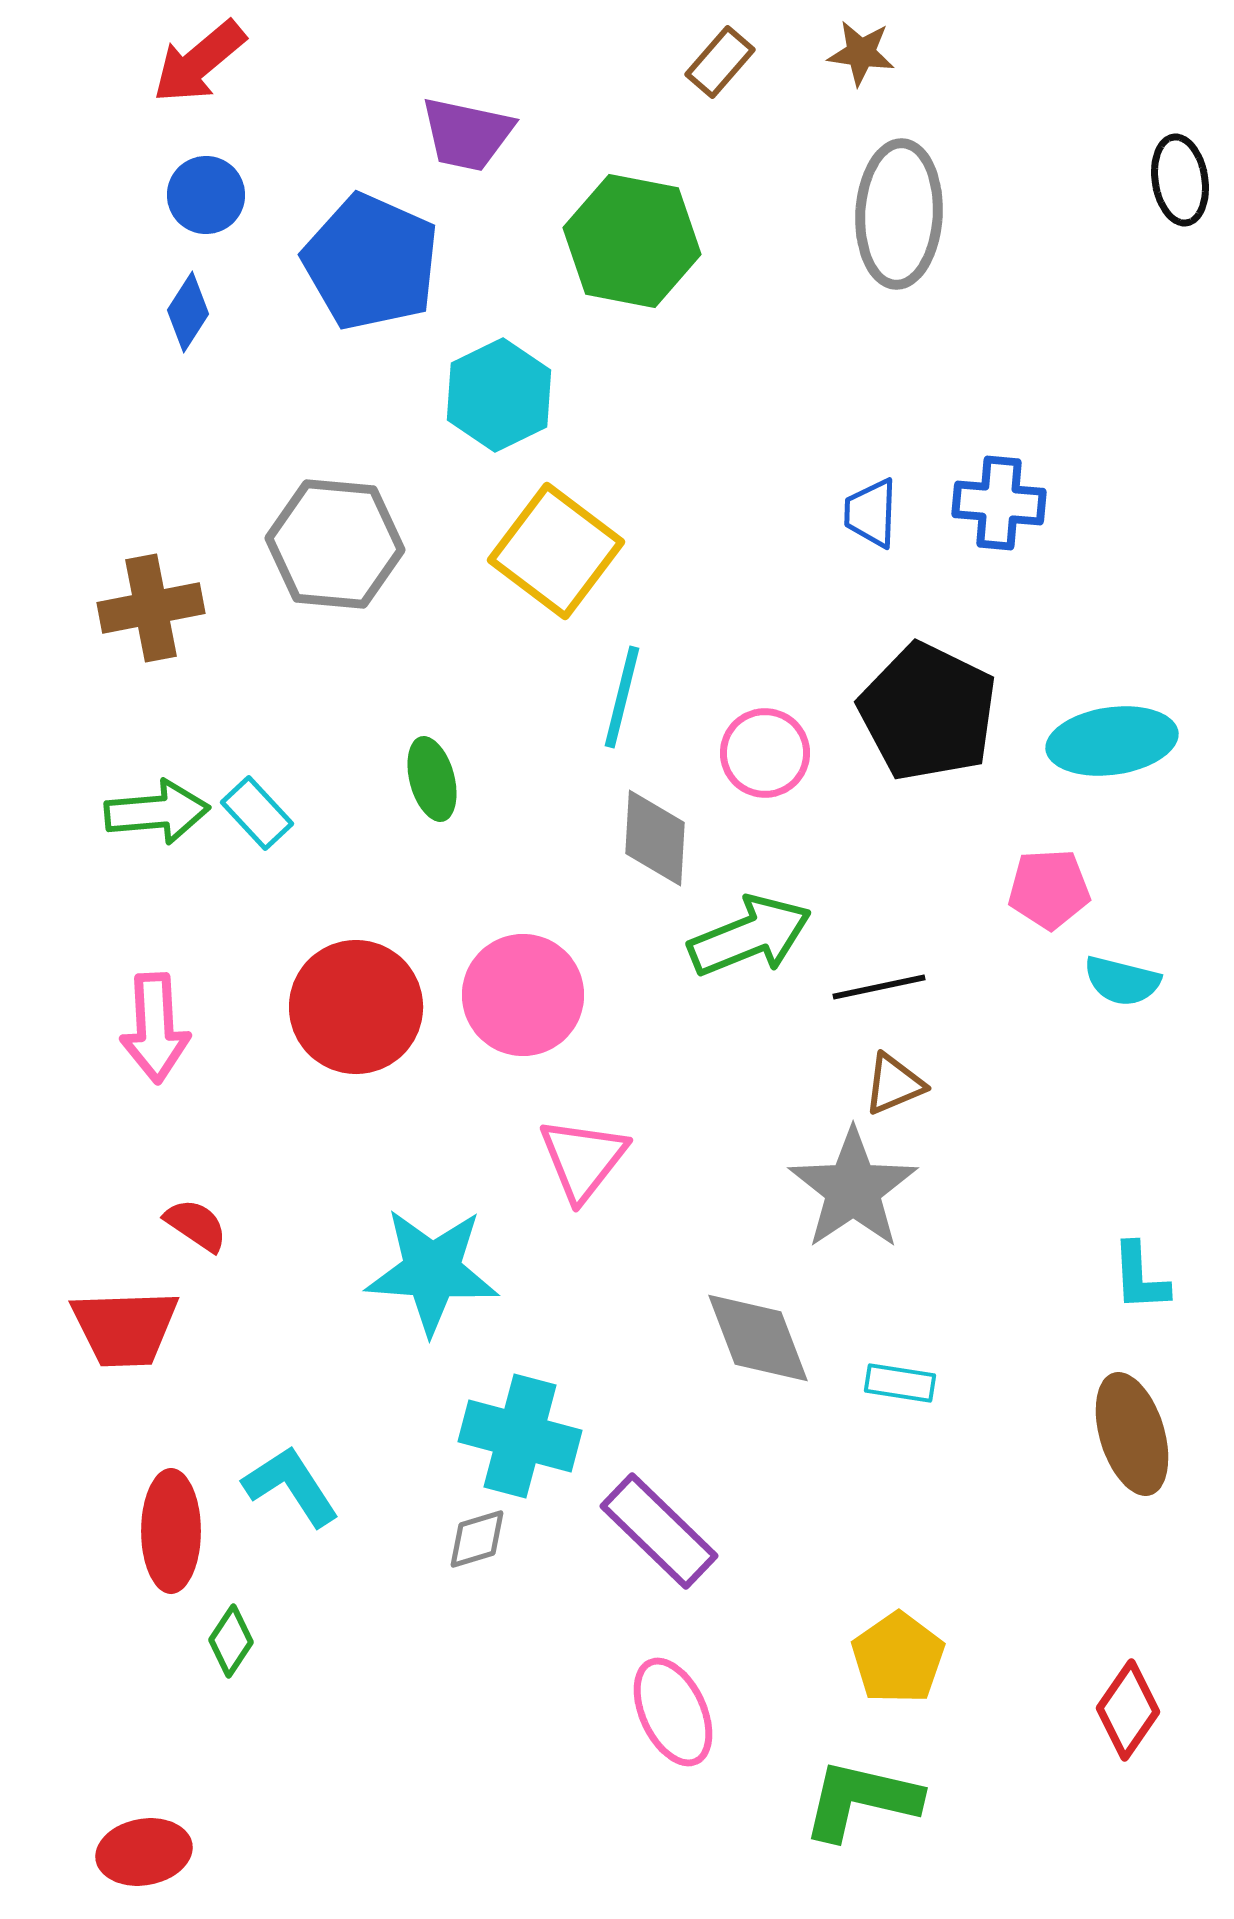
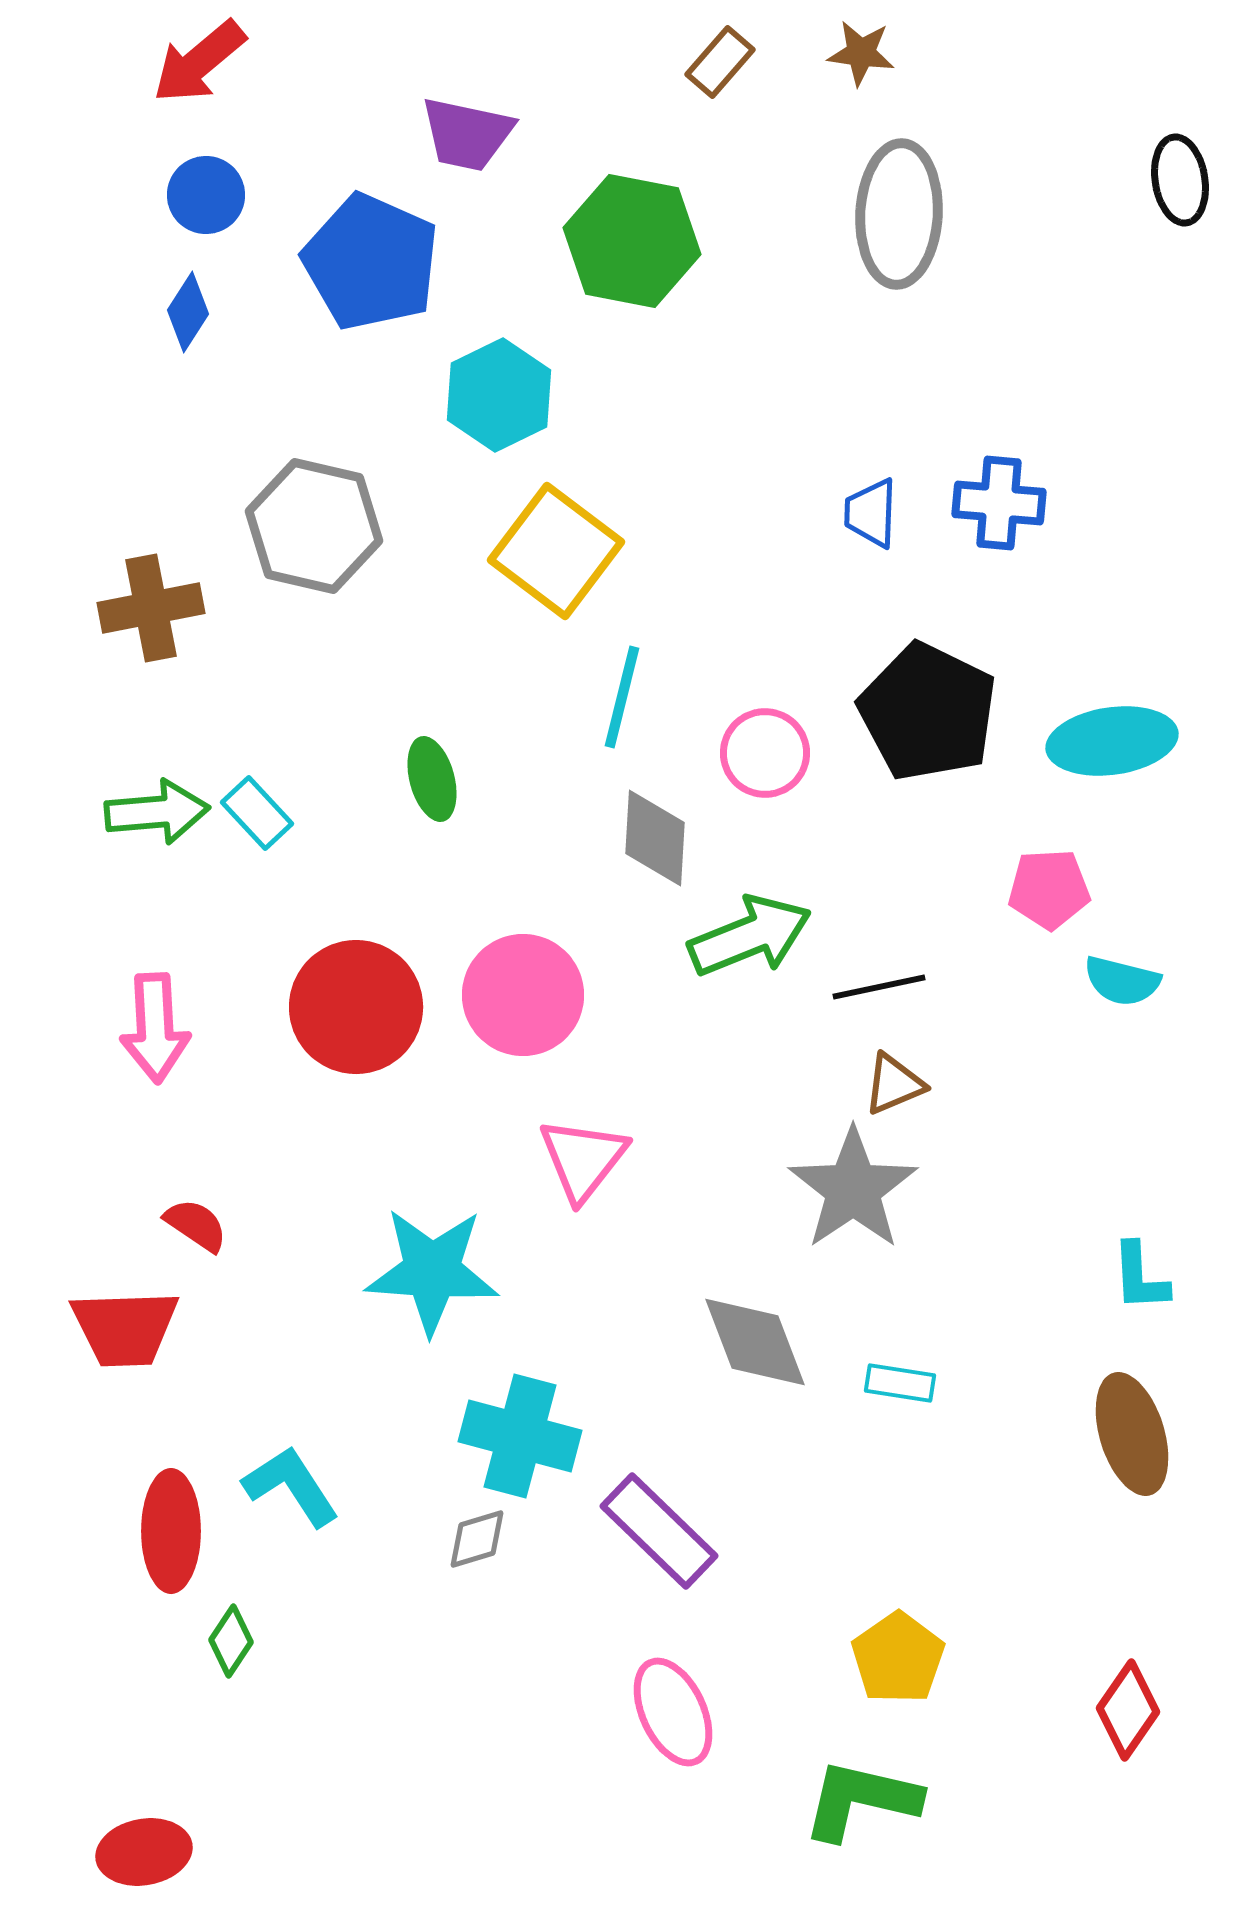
gray hexagon at (335, 544): moved 21 px left, 18 px up; rotated 8 degrees clockwise
gray diamond at (758, 1338): moved 3 px left, 4 px down
